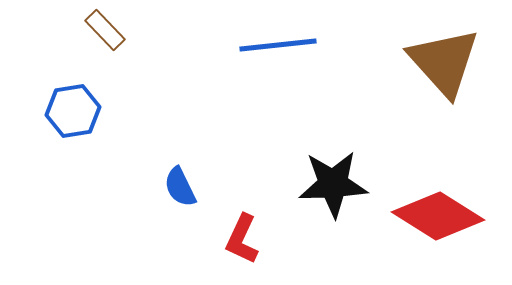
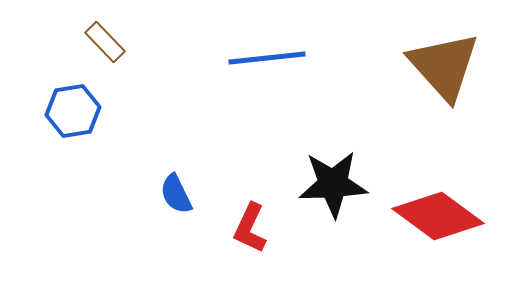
brown rectangle: moved 12 px down
blue line: moved 11 px left, 13 px down
brown triangle: moved 4 px down
blue semicircle: moved 4 px left, 7 px down
red diamond: rotated 4 degrees clockwise
red L-shape: moved 8 px right, 11 px up
